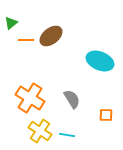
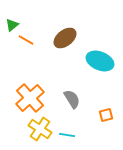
green triangle: moved 1 px right, 2 px down
brown ellipse: moved 14 px right, 2 px down
orange line: rotated 28 degrees clockwise
orange cross: rotated 16 degrees clockwise
orange square: rotated 16 degrees counterclockwise
yellow cross: moved 2 px up
